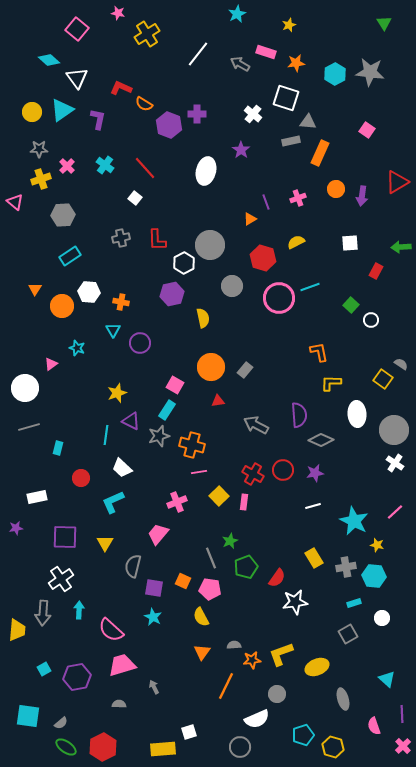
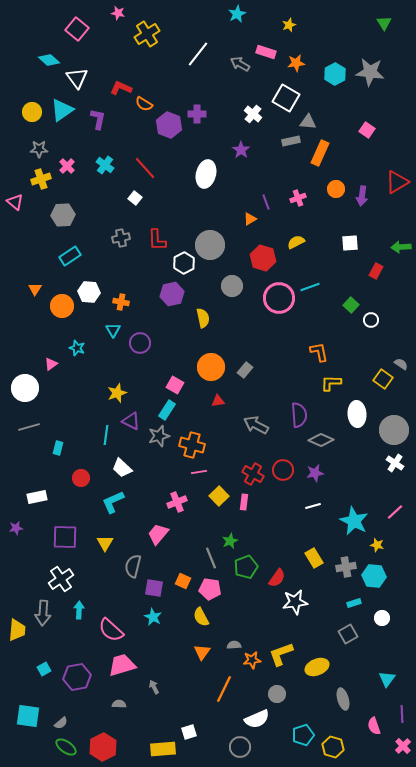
white square at (286, 98): rotated 12 degrees clockwise
white ellipse at (206, 171): moved 3 px down
cyan triangle at (387, 679): rotated 24 degrees clockwise
orange line at (226, 686): moved 2 px left, 3 px down
